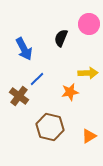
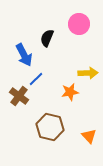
pink circle: moved 10 px left
black semicircle: moved 14 px left
blue arrow: moved 6 px down
blue line: moved 1 px left
orange triangle: rotated 42 degrees counterclockwise
